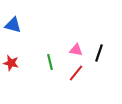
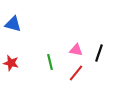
blue triangle: moved 1 px up
